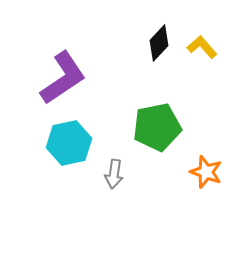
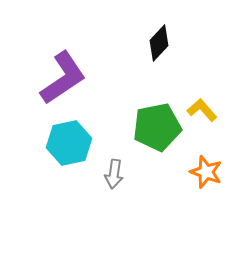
yellow L-shape: moved 63 px down
